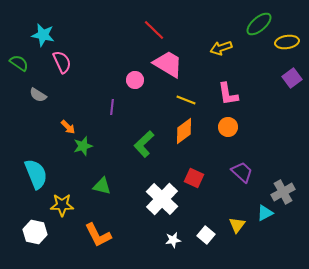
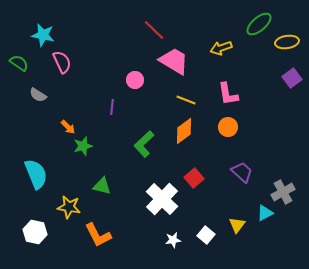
pink trapezoid: moved 6 px right, 3 px up
red square: rotated 24 degrees clockwise
yellow star: moved 7 px right, 2 px down; rotated 10 degrees clockwise
